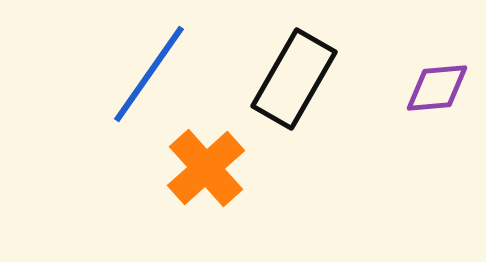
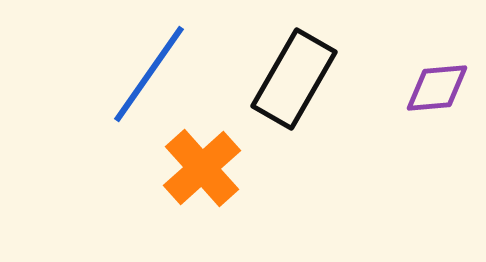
orange cross: moved 4 px left
